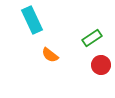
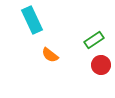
green rectangle: moved 2 px right, 2 px down
